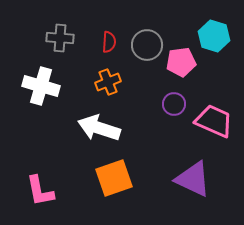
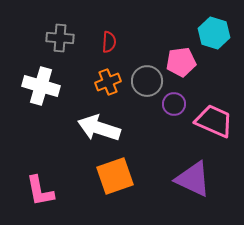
cyan hexagon: moved 3 px up
gray circle: moved 36 px down
orange square: moved 1 px right, 2 px up
